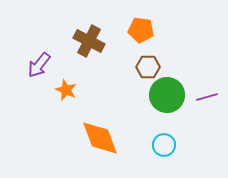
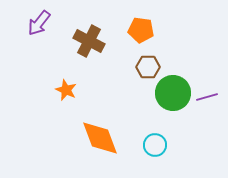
purple arrow: moved 42 px up
green circle: moved 6 px right, 2 px up
cyan circle: moved 9 px left
